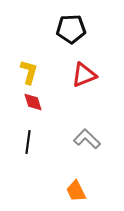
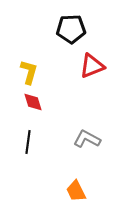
red triangle: moved 8 px right, 9 px up
gray L-shape: rotated 16 degrees counterclockwise
